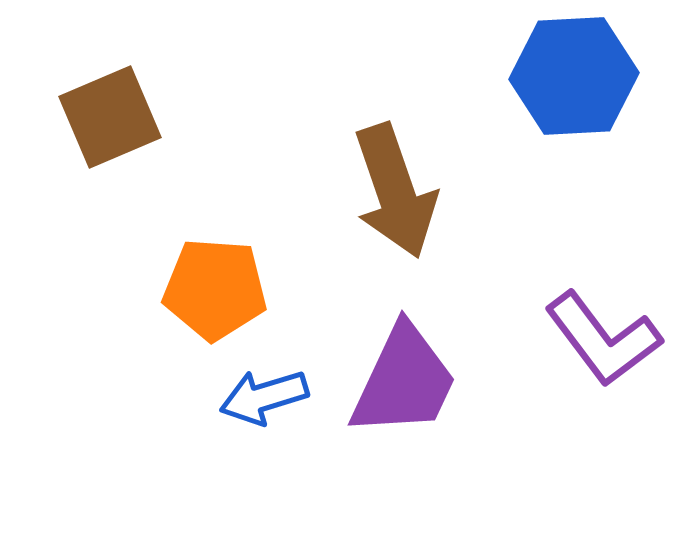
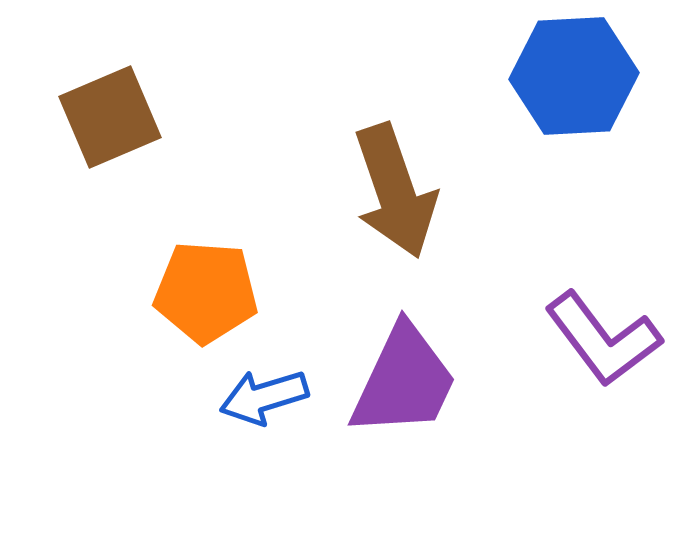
orange pentagon: moved 9 px left, 3 px down
